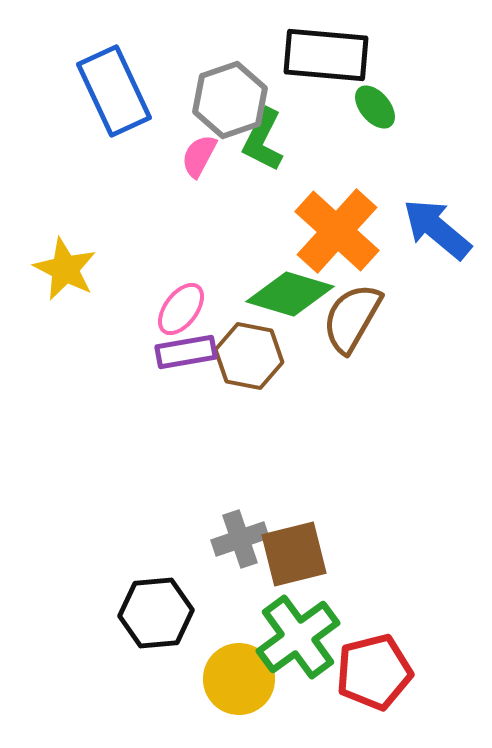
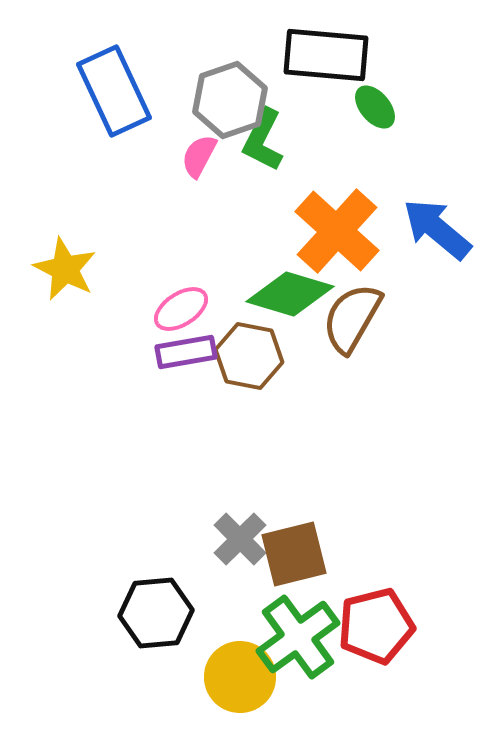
pink ellipse: rotated 20 degrees clockwise
gray cross: rotated 26 degrees counterclockwise
red pentagon: moved 2 px right, 46 px up
yellow circle: moved 1 px right, 2 px up
